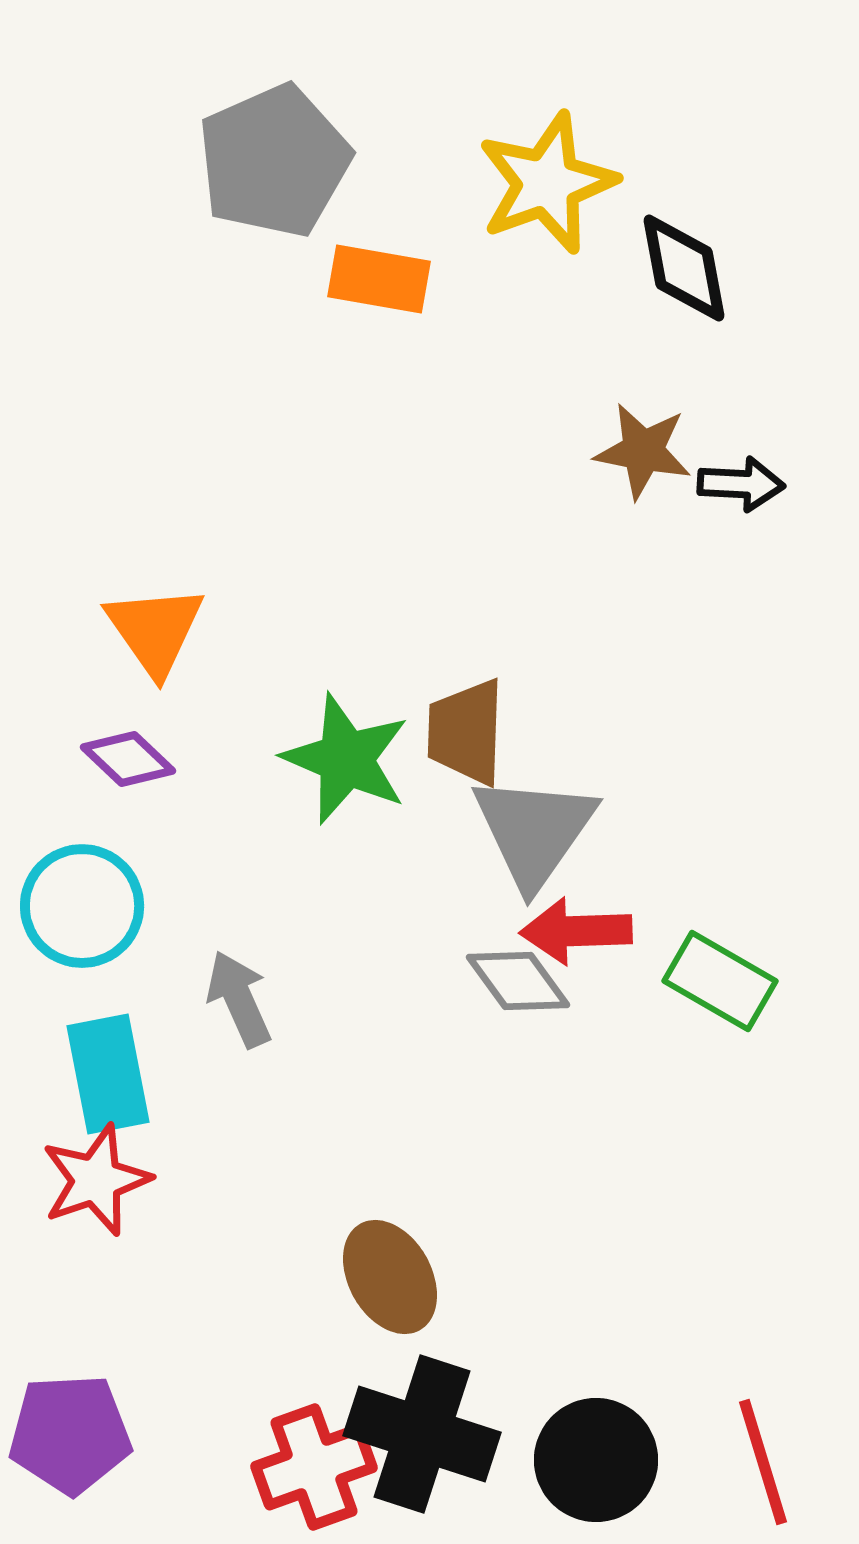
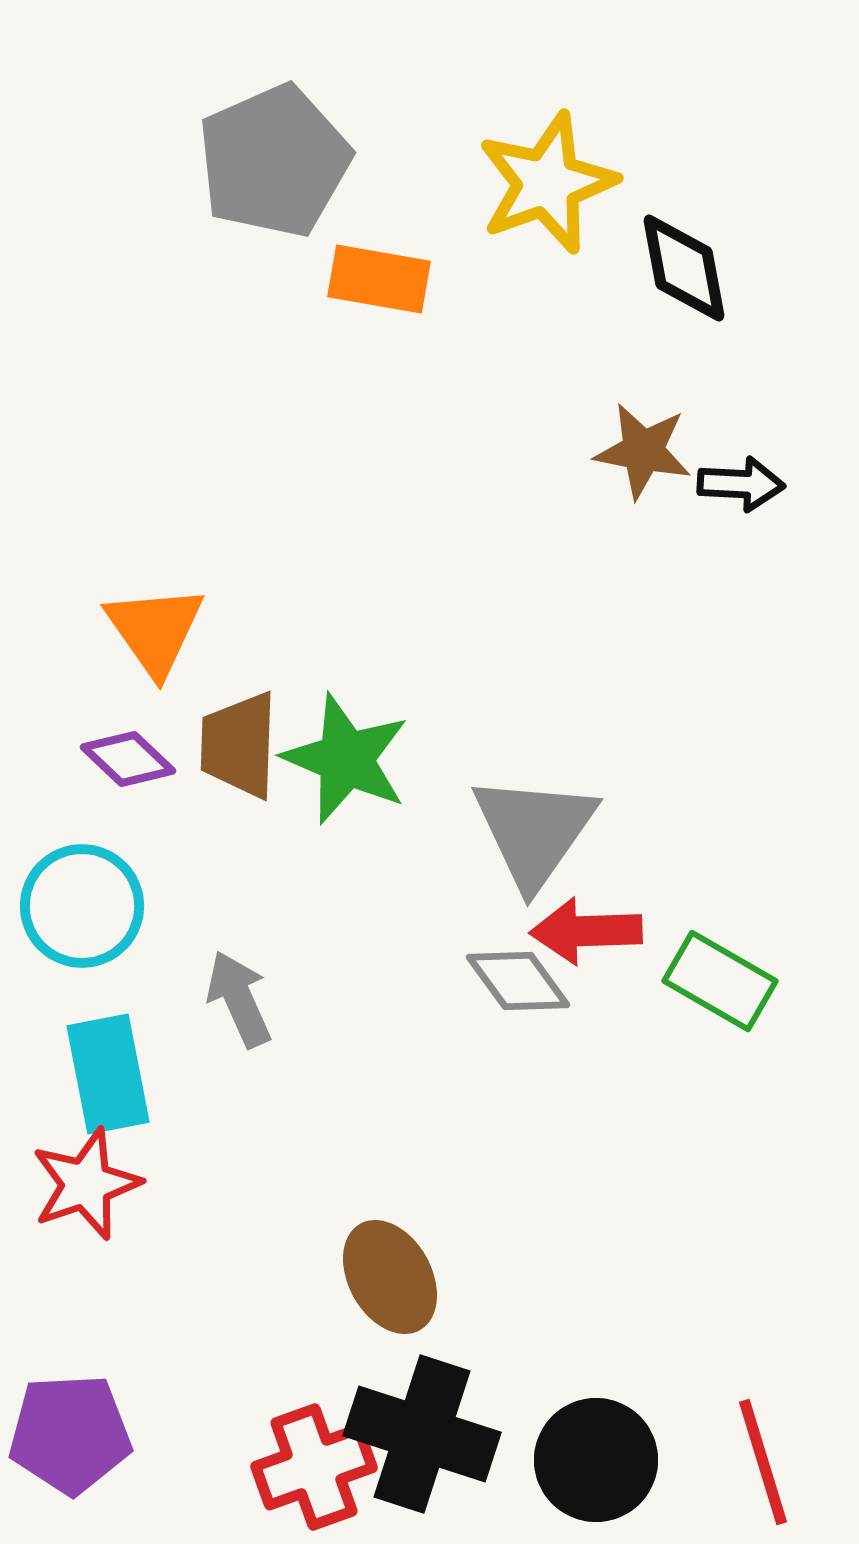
brown trapezoid: moved 227 px left, 13 px down
red arrow: moved 10 px right
red star: moved 10 px left, 4 px down
